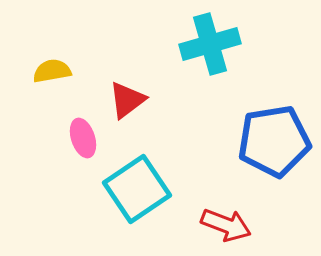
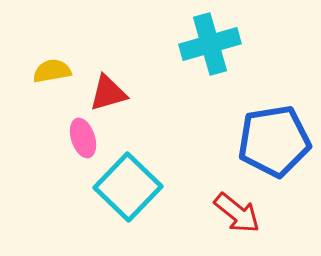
red triangle: moved 19 px left, 7 px up; rotated 21 degrees clockwise
cyan square: moved 9 px left, 2 px up; rotated 12 degrees counterclockwise
red arrow: moved 11 px right, 12 px up; rotated 18 degrees clockwise
